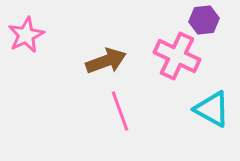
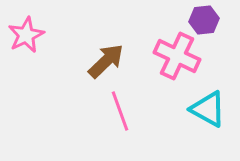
brown arrow: rotated 24 degrees counterclockwise
cyan triangle: moved 4 px left
